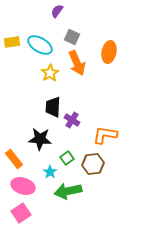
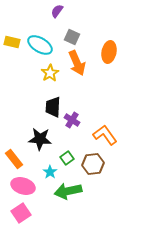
yellow rectangle: rotated 21 degrees clockwise
orange L-shape: rotated 45 degrees clockwise
